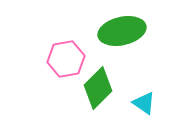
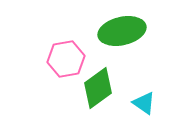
green diamond: rotated 9 degrees clockwise
